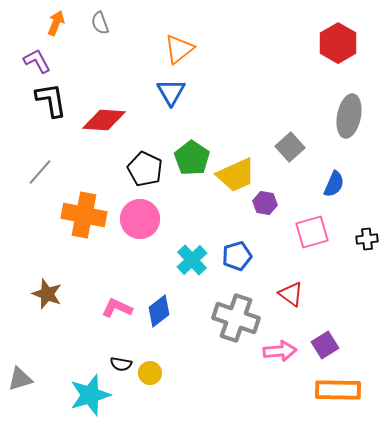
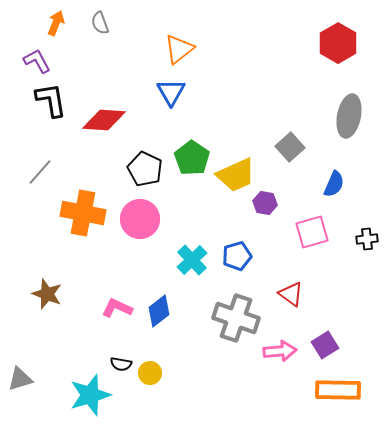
orange cross: moved 1 px left, 2 px up
